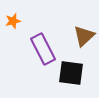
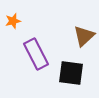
purple rectangle: moved 7 px left, 5 px down
